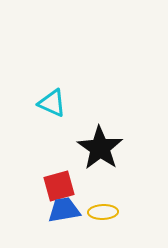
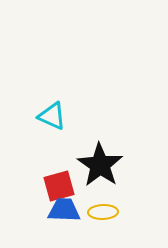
cyan triangle: moved 13 px down
black star: moved 17 px down
blue trapezoid: rotated 12 degrees clockwise
